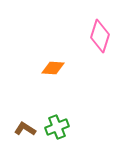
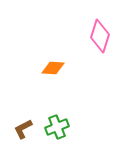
brown L-shape: moved 2 px left; rotated 60 degrees counterclockwise
